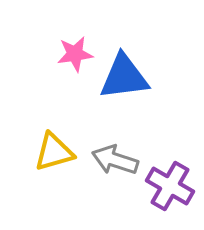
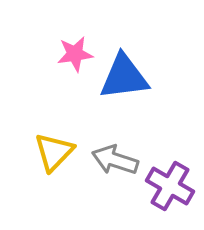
yellow triangle: rotated 30 degrees counterclockwise
